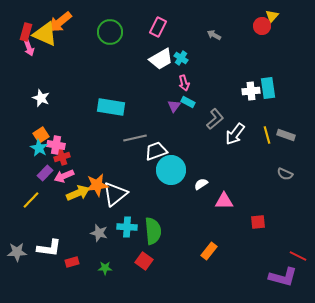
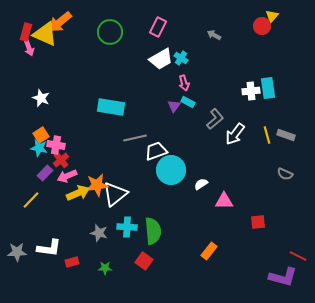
cyan star at (39, 148): rotated 18 degrees counterclockwise
red cross at (62, 157): moved 1 px left, 3 px down; rotated 21 degrees counterclockwise
pink arrow at (64, 176): moved 3 px right
